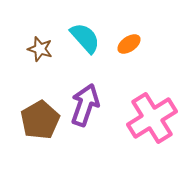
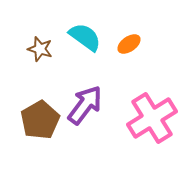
cyan semicircle: moved 1 px up; rotated 12 degrees counterclockwise
purple arrow: rotated 18 degrees clockwise
